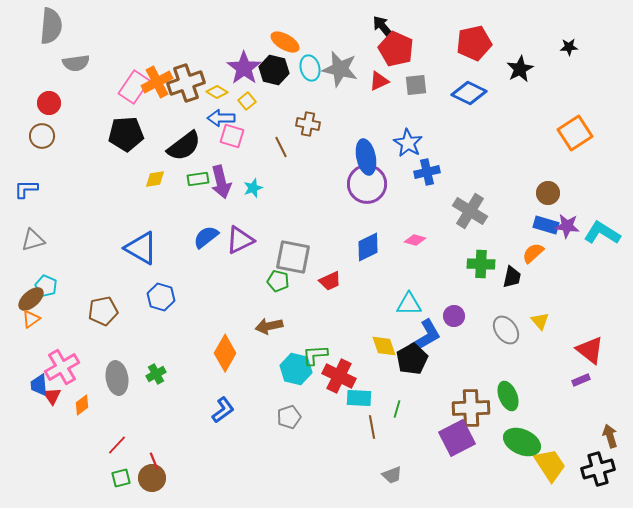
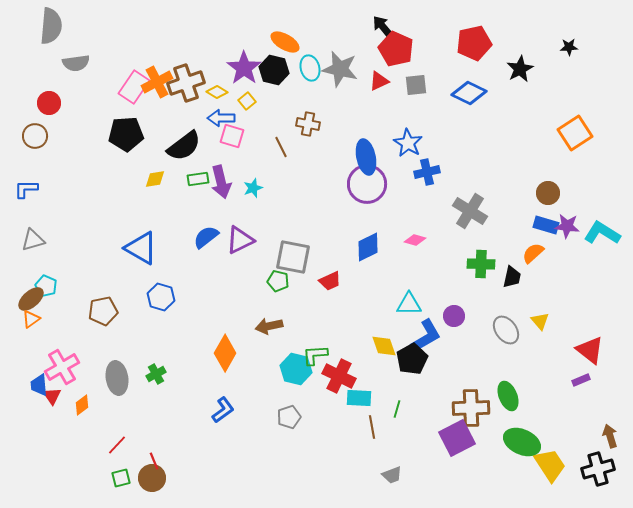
brown circle at (42, 136): moved 7 px left
